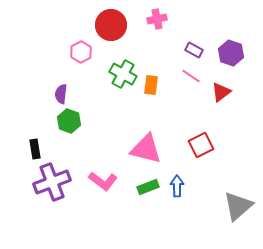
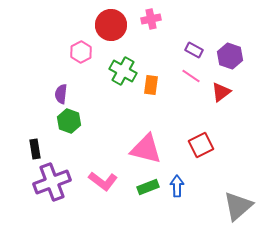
pink cross: moved 6 px left
purple hexagon: moved 1 px left, 3 px down
green cross: moved 3 px up
